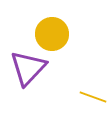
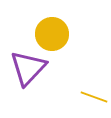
yellow line: moved 1 px right
